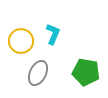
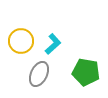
cyan L-shape: moved 10 px down; rotated 25 degrees clockwise
gray ellipse: moved 1 px right, 1 px down
